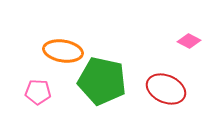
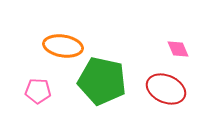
pink diamond: moved 11 px left, 8 px down; rotated 40 degrees clockwise
orange ellipse: moved 5 px up
pink pentagon: moved 1 px up
